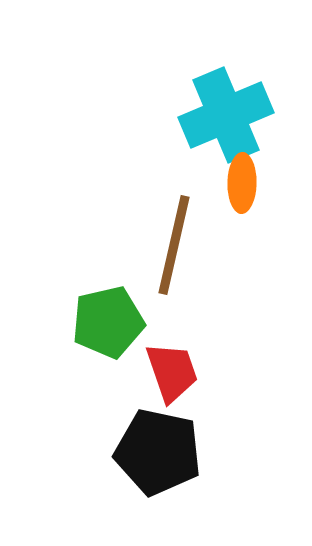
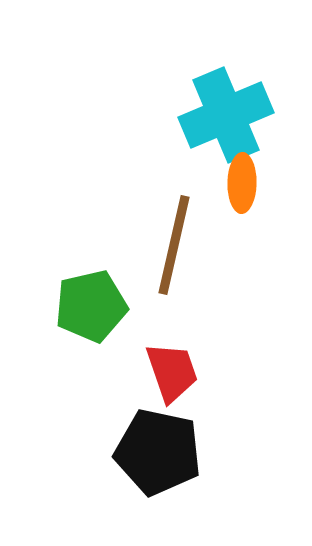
green pentagon: moved 17 px left, 16 px up
